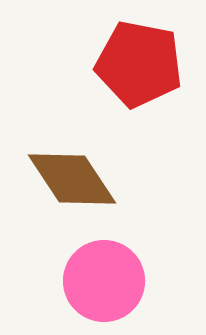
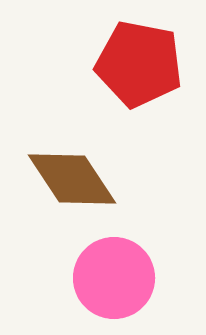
pink circle: moved 10 px right, 3 px up
